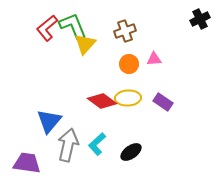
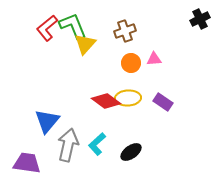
orange circle: moved 2 px right, 1 px up
red diamond: moved 4 px right
blue triangle: moved 2 px left
